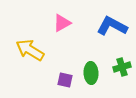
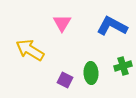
pink triangle: rotated 30 degrees counterclockwise
green cross: moved 1 px right, 1 px up
purple square: rotated 14 degrees clockwise
